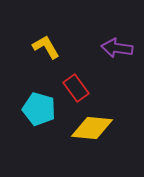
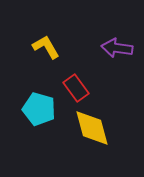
yellow diamond: rotated 69 degrees clockwise
